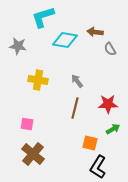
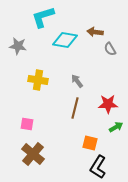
green arrow: moved 3 px right, 2 px up
